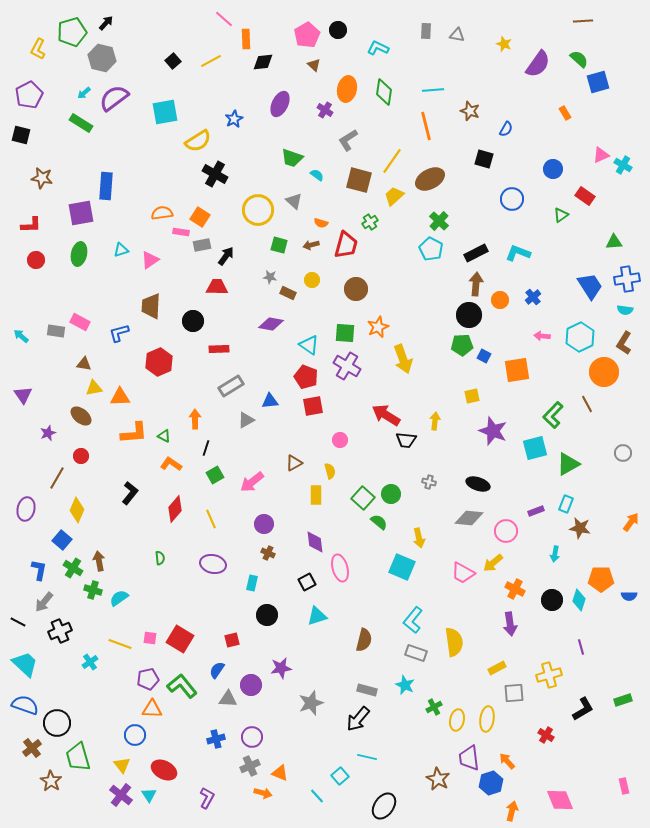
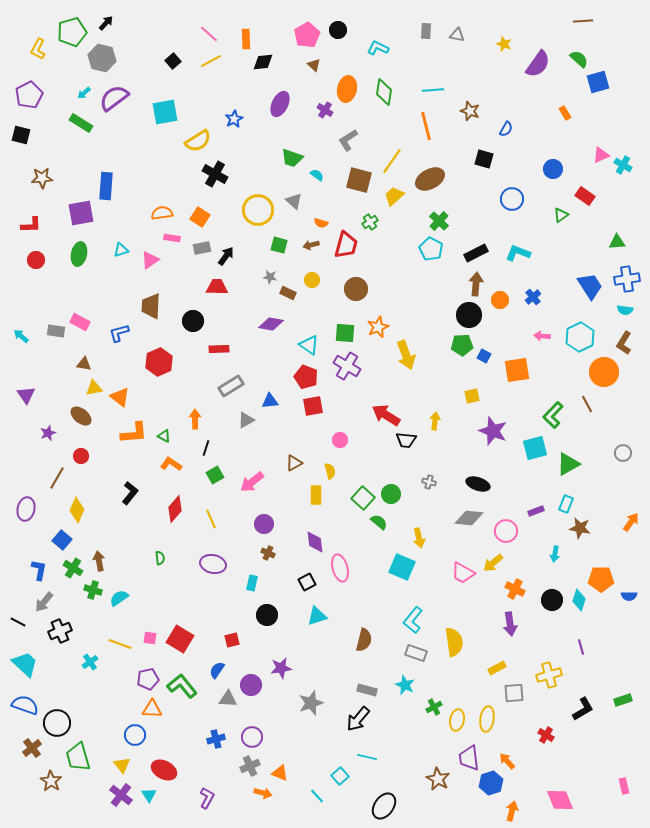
pink line at (224, 19): moved 15 px left, 15 px down
brown star at (42, 178): rotated 15 degrees counterclockwise
pink rectangle at (181, 232): moved 9 px left, 6 px down
green triangle at (614, 242): moved 3 px right
gray rectangle at (202, 245): moved 3 px down
yellow arrow at (403, 359): moved 3 px right, 4 px up
purple triangle at (23, 395): moved 3 px right
orange triangle at (120, 397): rotated 40 degrees clockwise
